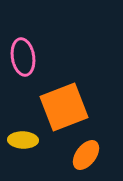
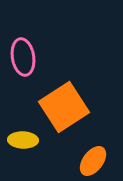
orange square: rotated 12 degrees counterclockwise
orange ellipse: moved 7 px right, 6 px down
